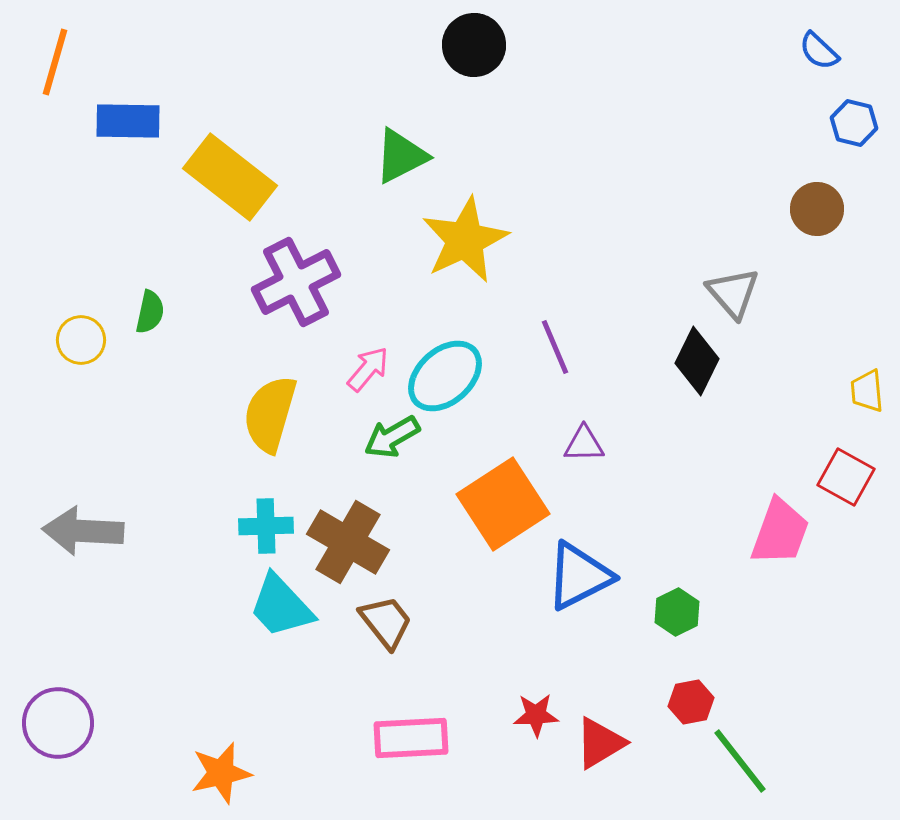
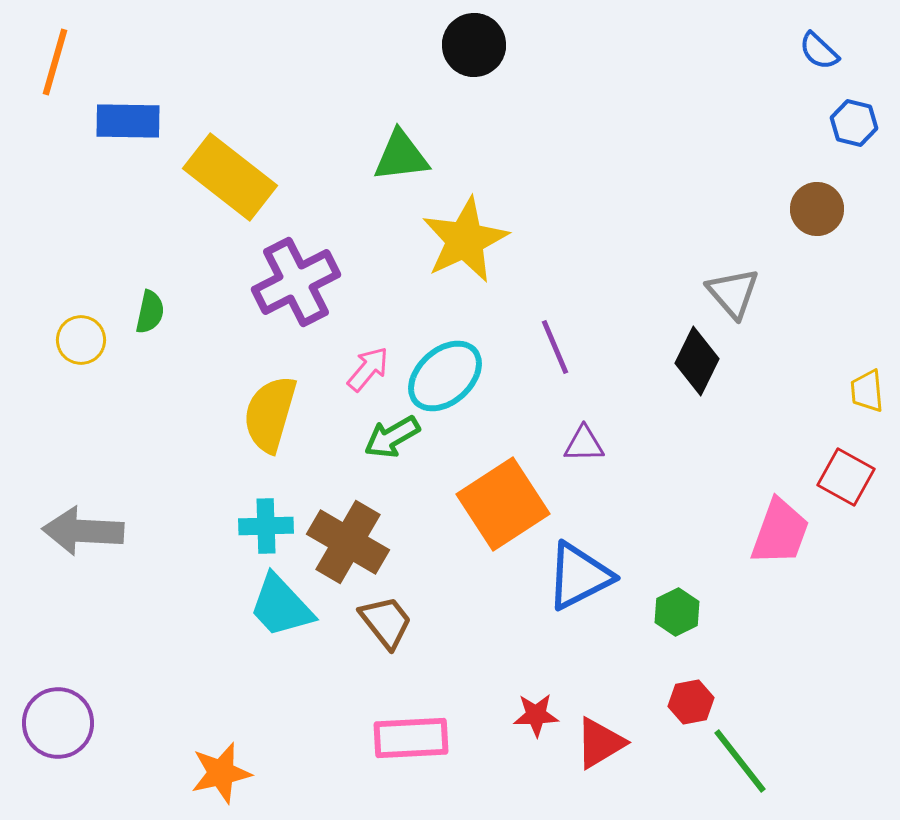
green triangle: rotated 20 degrees clockwise
